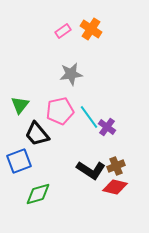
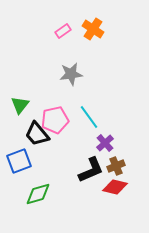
orange cross: moved 2 px right
pink pentagon: moved 5 px left, 9 px down
purple cross: moved 2 px left, 16 px down; rotated 12 degrees clockwise
black L-shape: rotated 56 degrees counterclockwise
